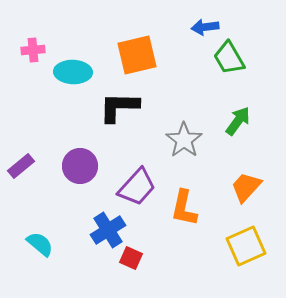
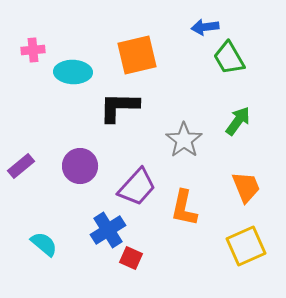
orange trapezoid: rotated 116 degrees clockwise
cyan semicircle: moved 4 px right
